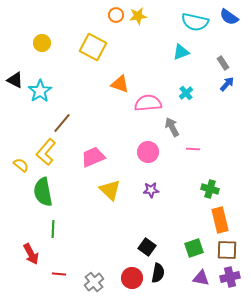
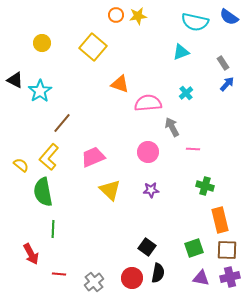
yellow square: rotated 12 degrees clockwise
yellow L-shape: moved 3 px right, 5 px down
green cross: moved 5 px left, 3 px up
